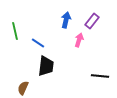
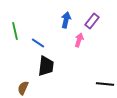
black line: moved 5 px right, 8 px down
